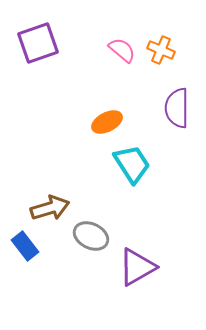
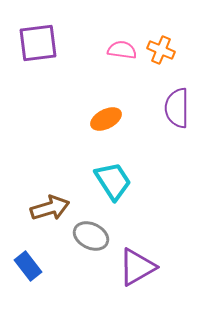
purple square: rotated 12 degrees clockwise
pink semicircle: rotated 32 degrees counterclockwise
orange ellipse: moved 1 px left, 3 px up
cyan trapezoid: moved 19 px left, 17 px down
blue rectangle: moved 3 px right, 20 px down
